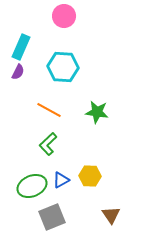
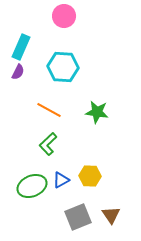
gray square: moved 26 px right
